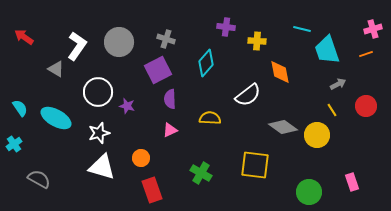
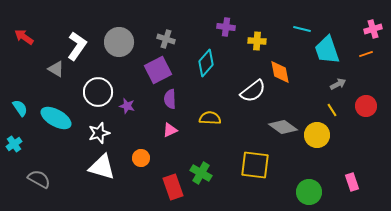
white semicircle: moved 5 px right, 4 px up
red rectangle: moved 21 px right, 3 px up
